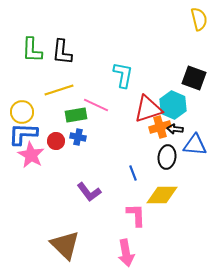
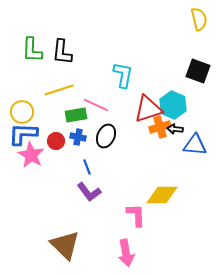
black square: moved 4 px right, 7 px up
black ellipse: moved 61 px left, 21 px up; rotated 15 degrees clockwise
blue line: moved 46 px left, 6 px up
